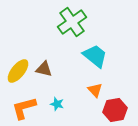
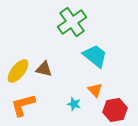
cyan star: moved 17 px right
orange L-shape: moved 1 px left, 3 px up
